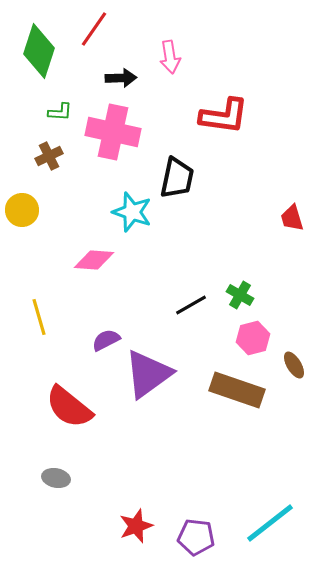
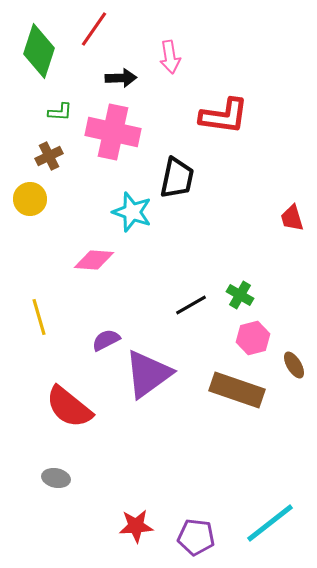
yellow circle: moved 8 px right, 11 px up
red star: rotated 16 degrees clockwise
